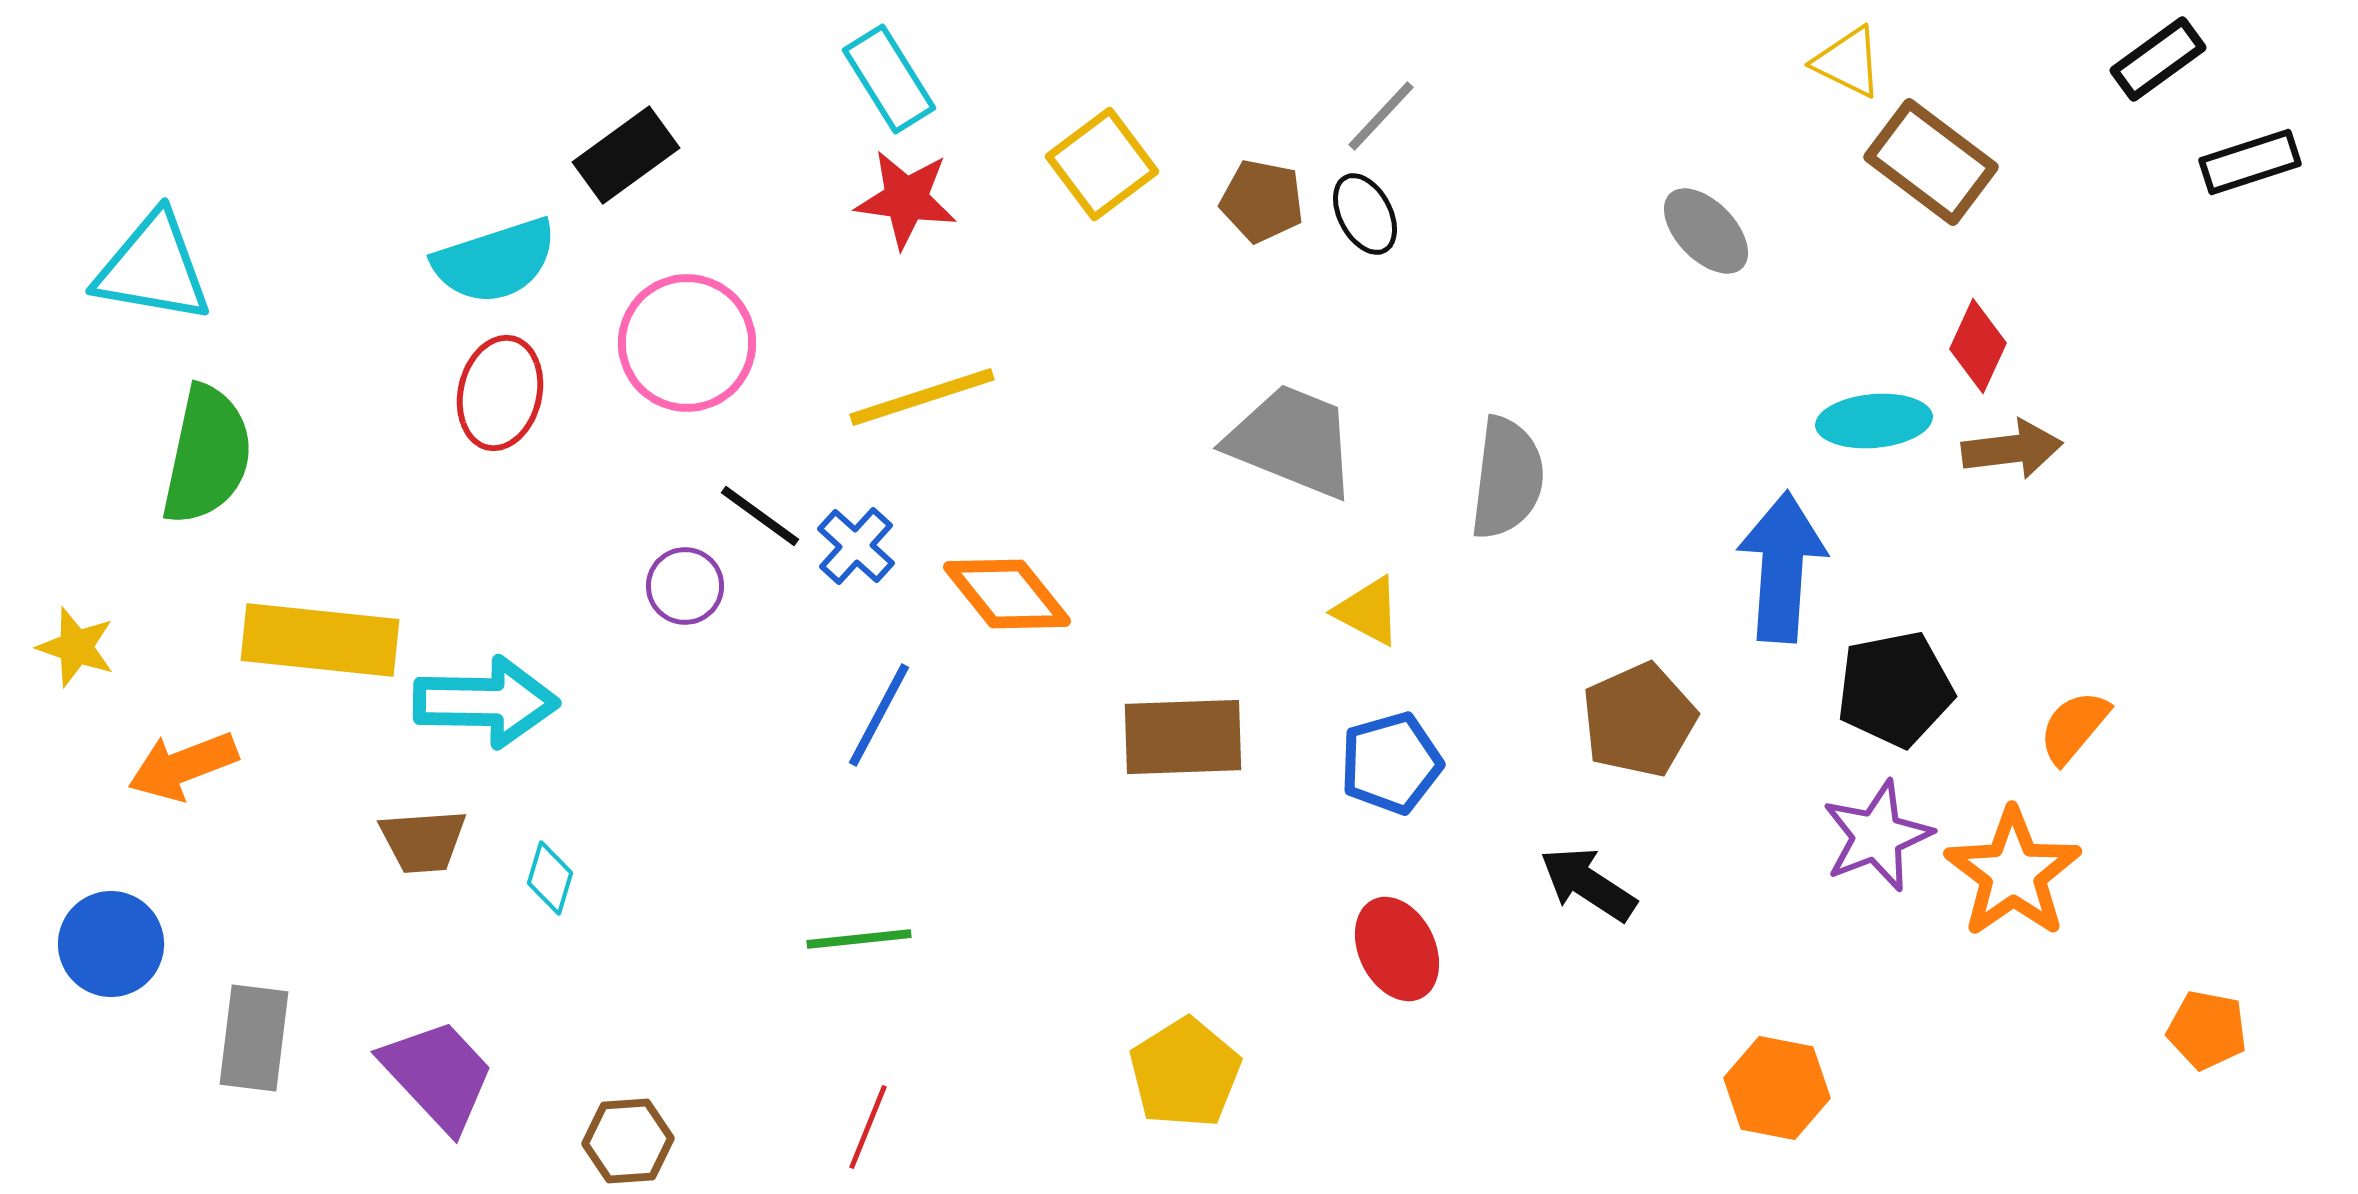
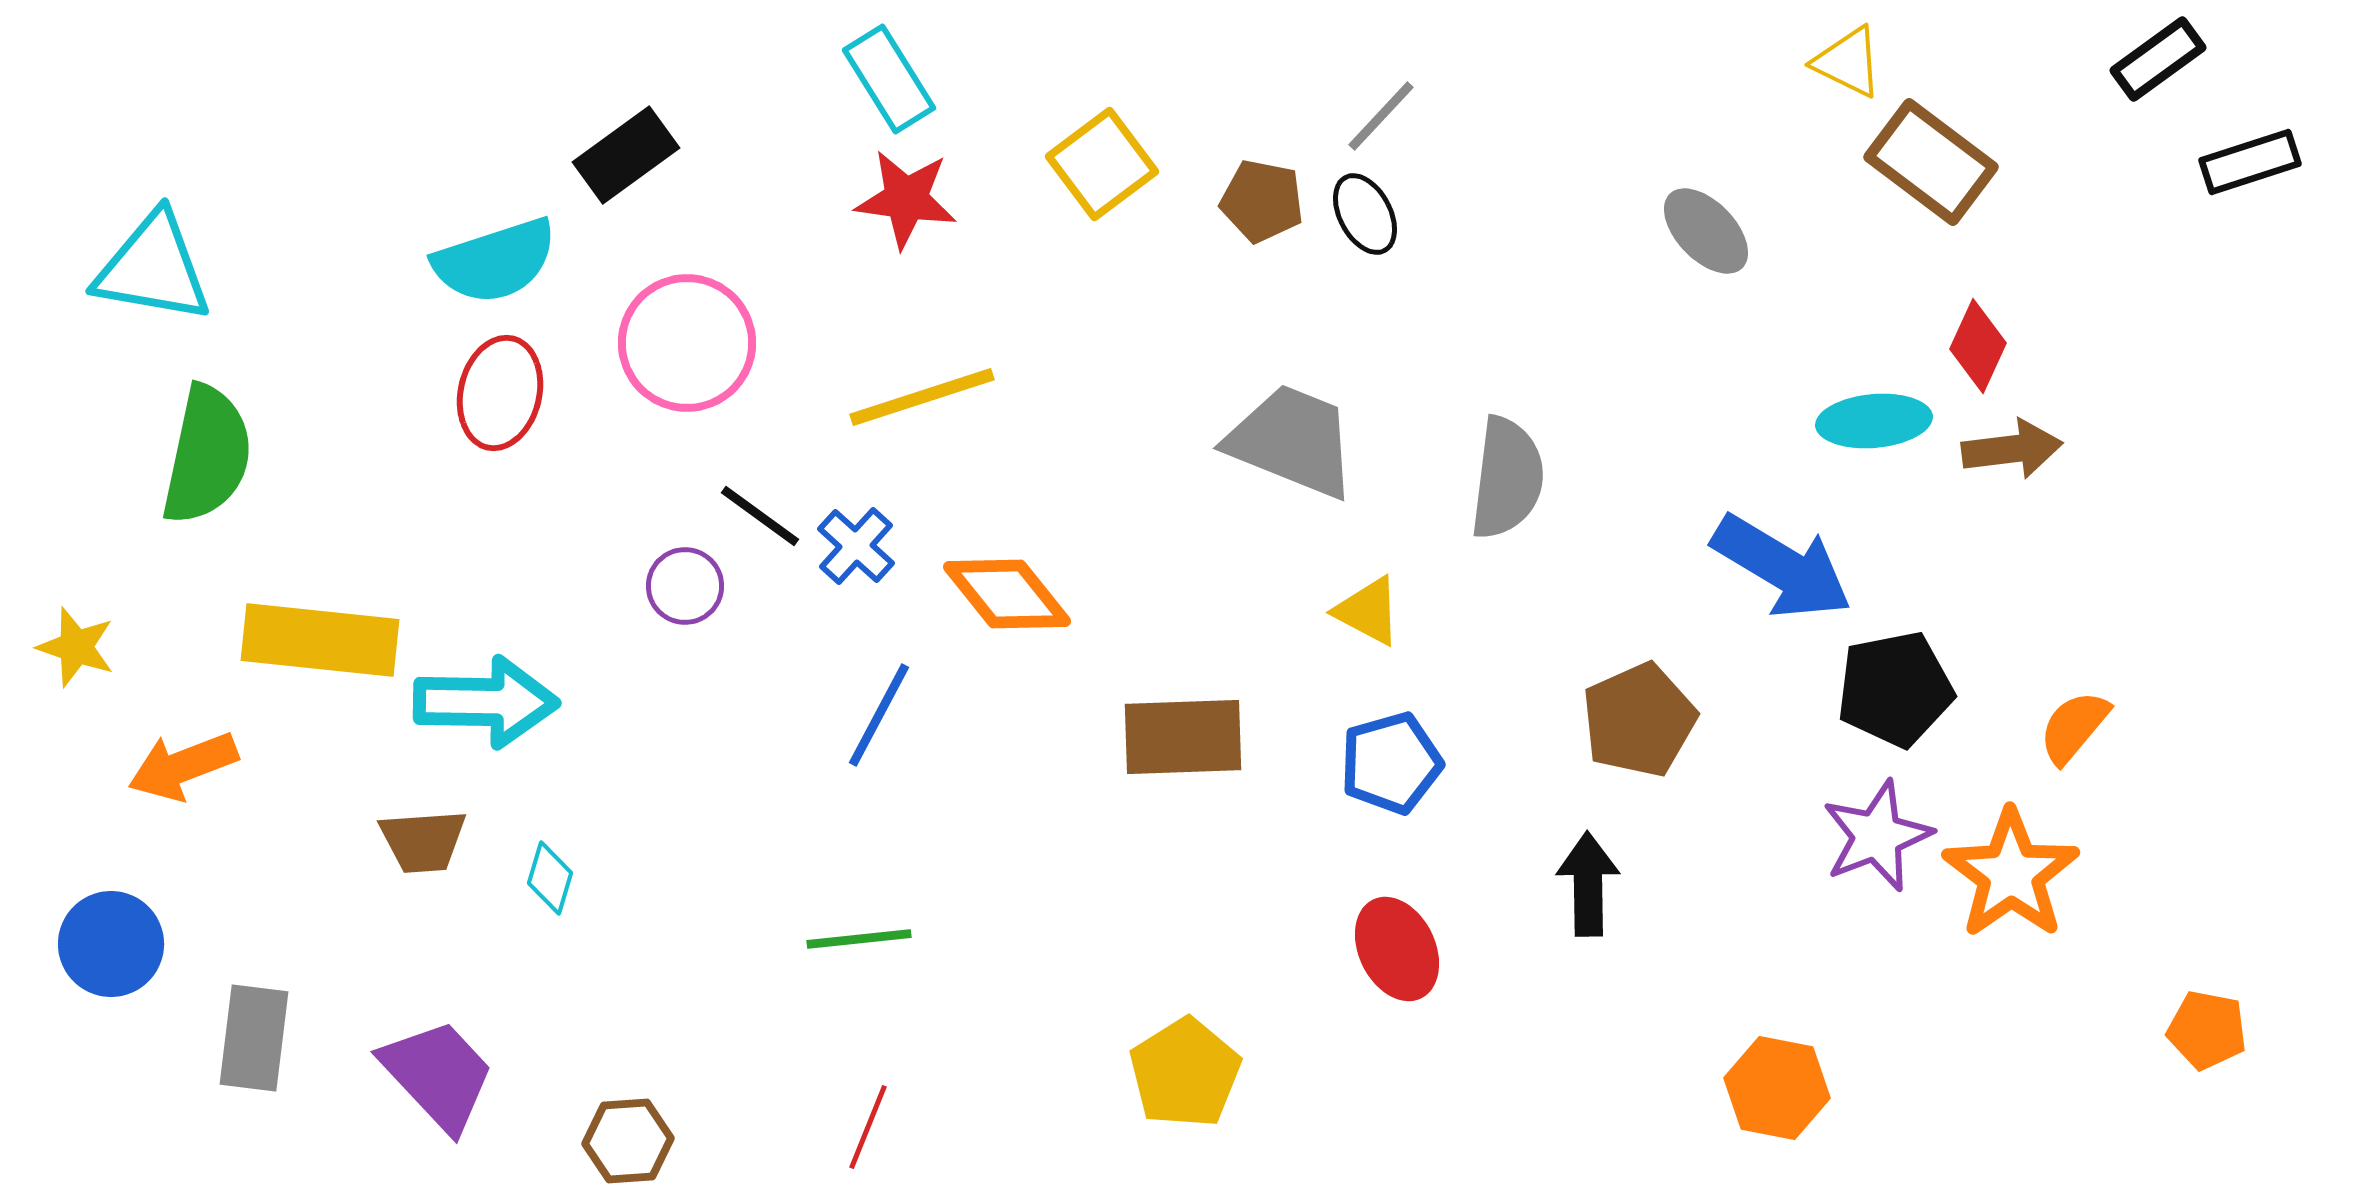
blue arrow at (1782, 567): rotated 117 degrees clockwise
orange star at (2013, 873): moved 2 px left, 1 px down
black arrow at (1588, 884): rotated 56 degrees clockwise
